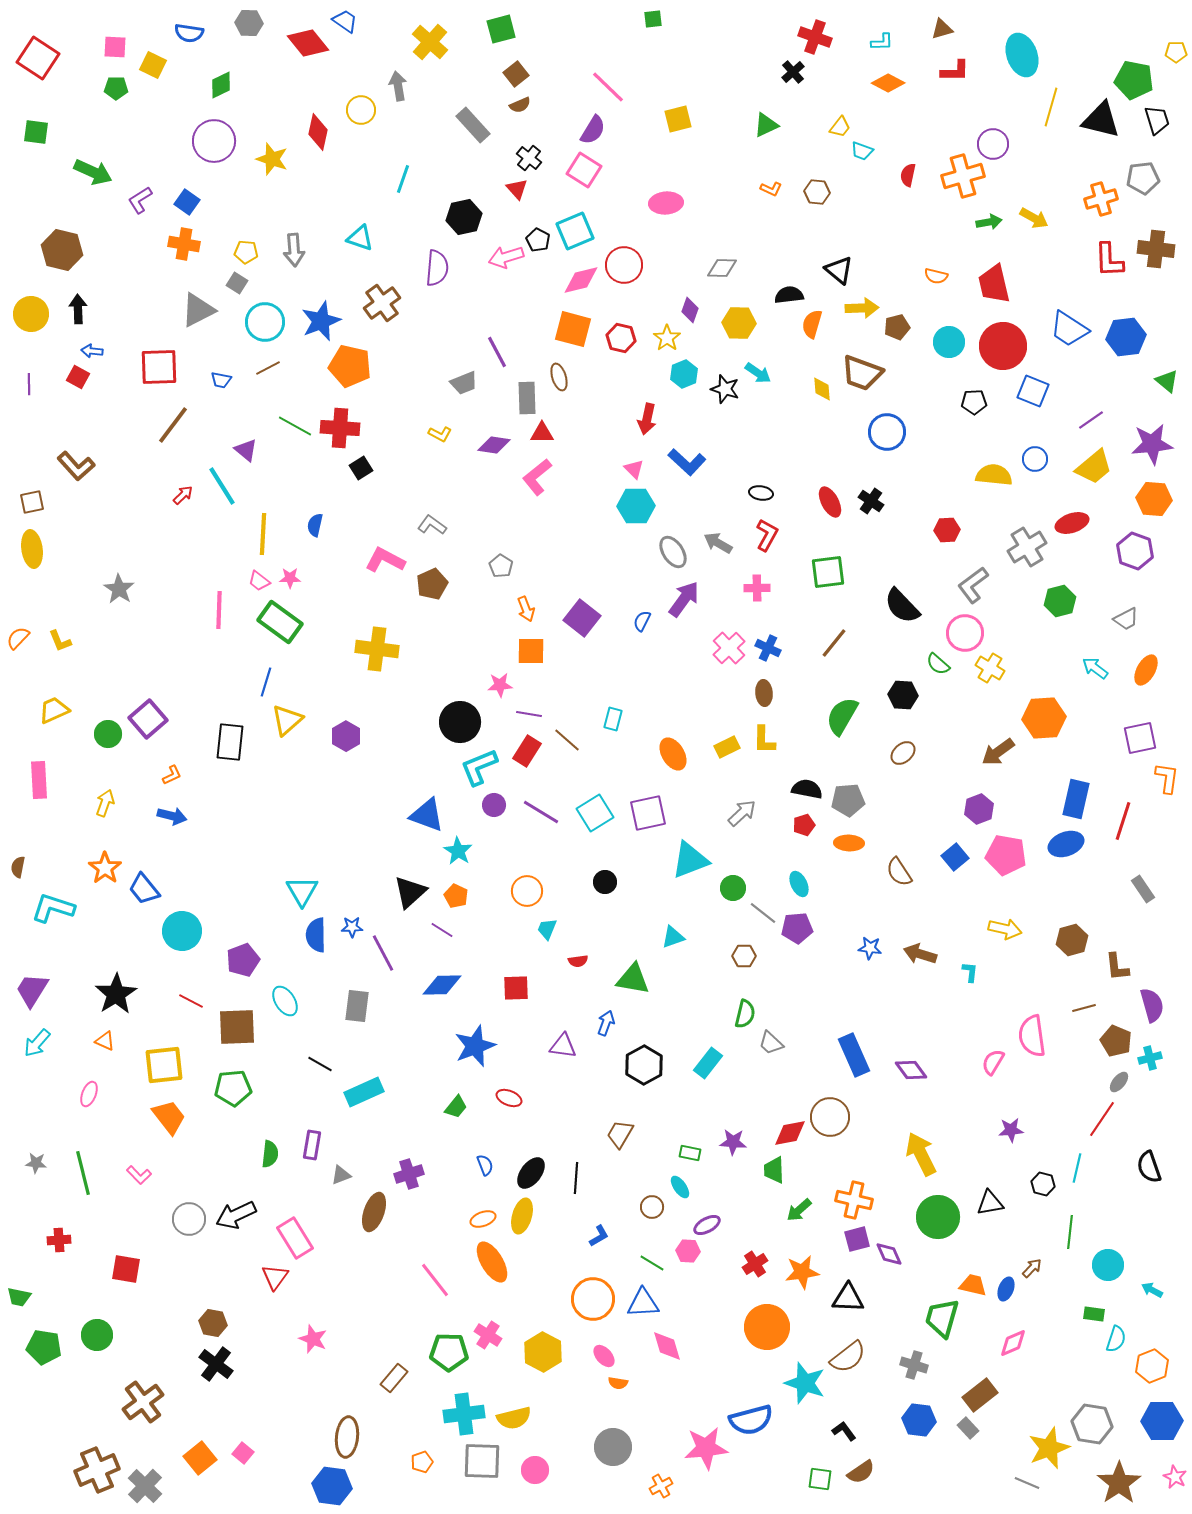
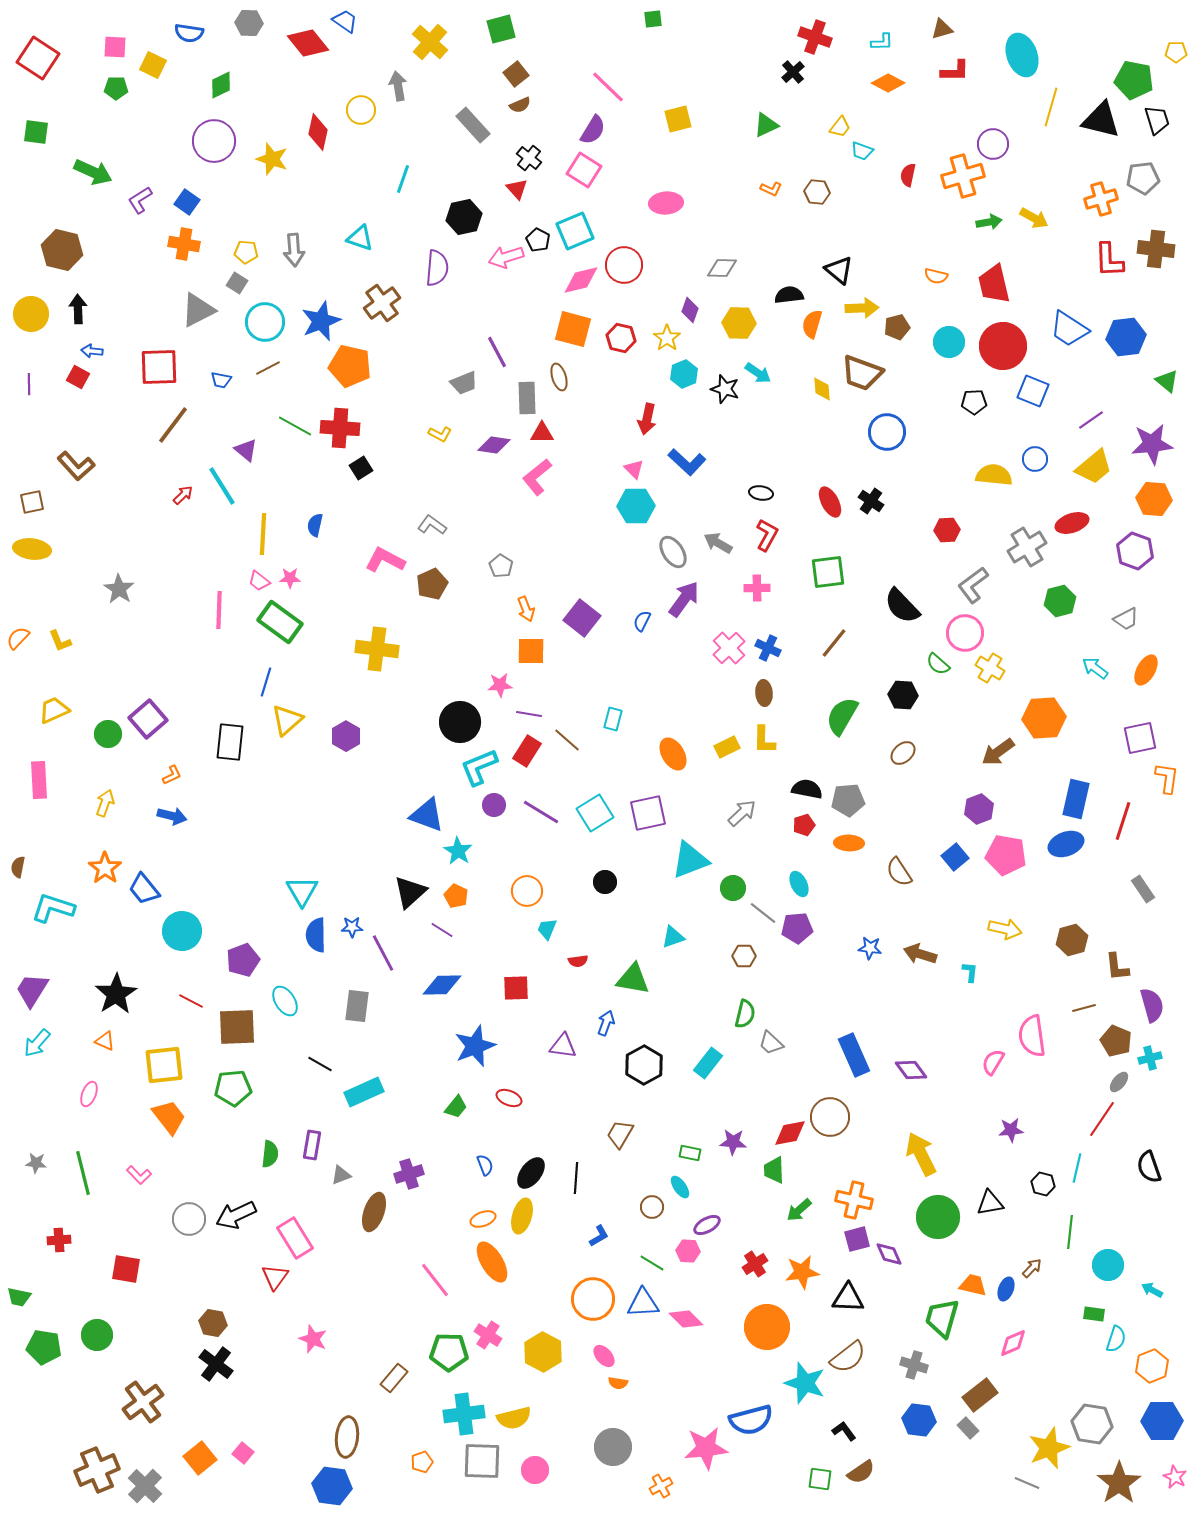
yellow ellipse at (32, 549): rotated 75 degrees counterclockwise
pink diamond at (667, 1346): moved 19 px right, 27 px up; rotated 28 degrees counterclockwise
